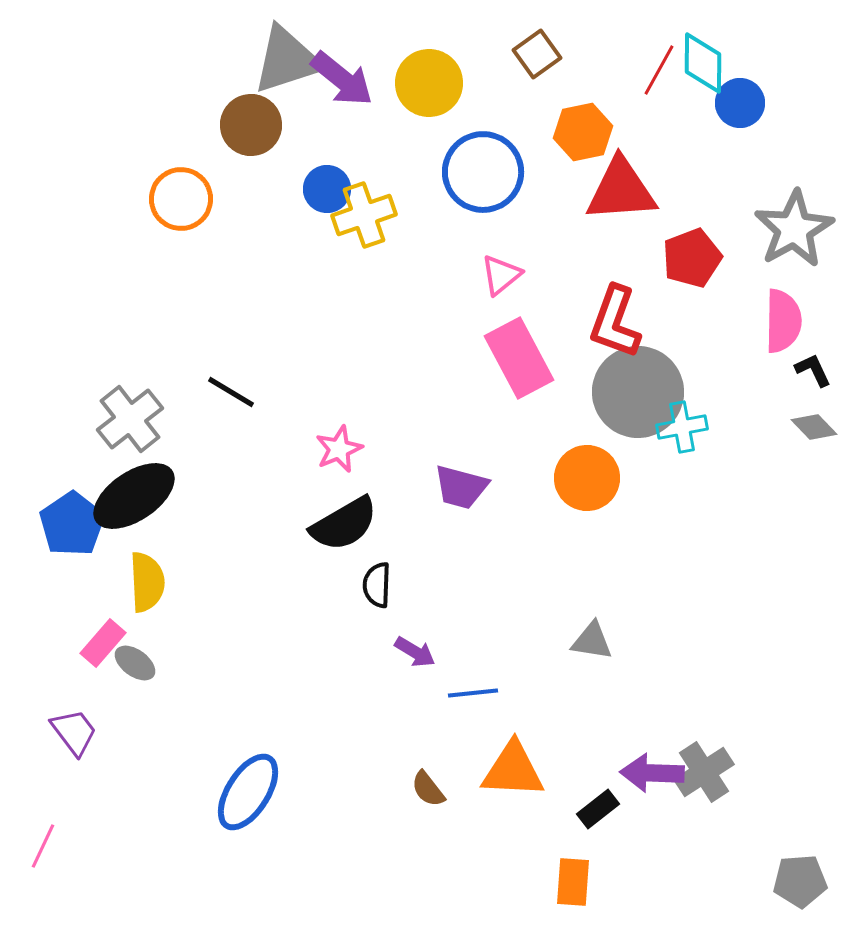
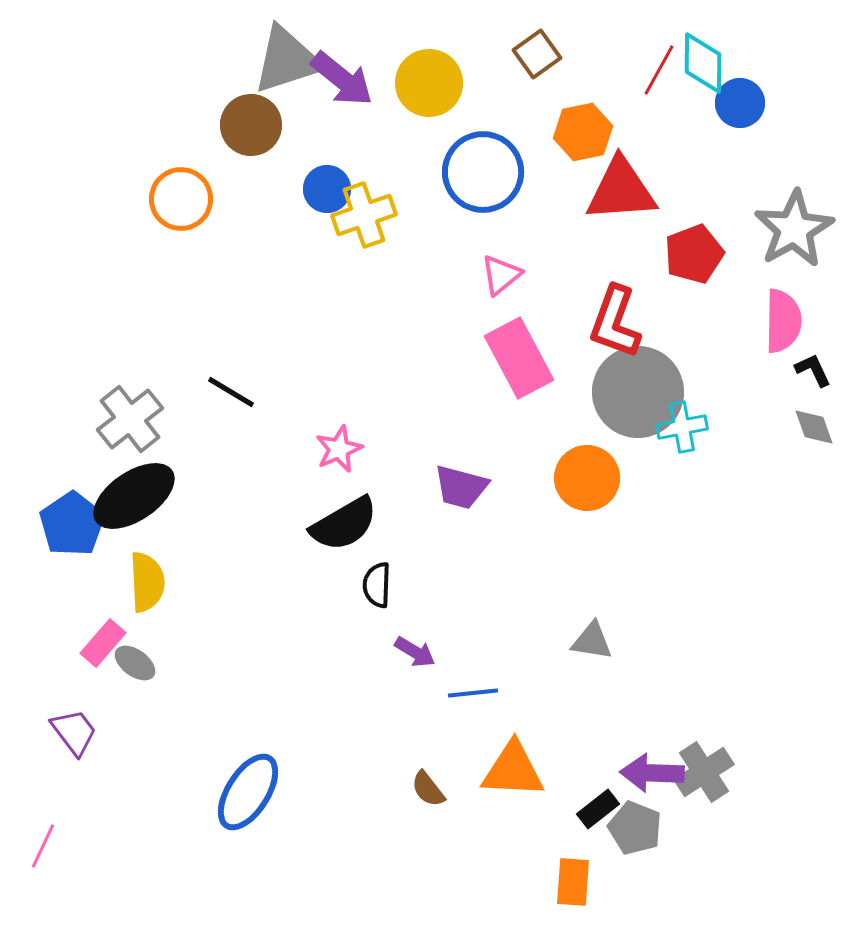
red pentagon at (692, 258): moved 2 px right, 4 px up
gray diamond at (814, 427): rotated 24 degrees clockwise
gray pentagon at (800, 881): moved 165 px left, 53 px up; rotated 26 degrees clockwise
